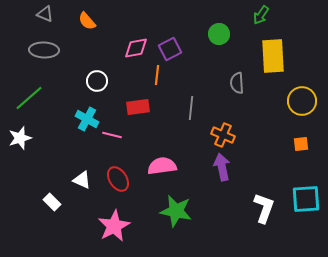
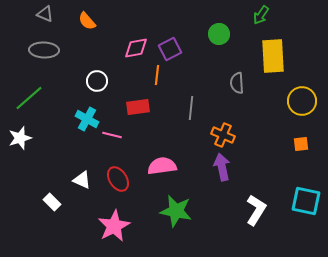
cyan square: moved 2 px down; rotated 16 degrees clockwise
white L-shape: moved 8 px left, 2 px down; rotated 12 degrees clockwise
